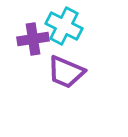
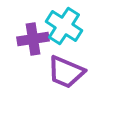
cyan cross: rotated 6 degrees clockwise
